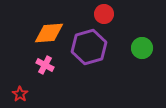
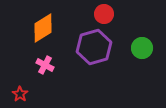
orange diamond: moved 6 px left, 5 px up; rotated 28 degrees counterclockwise
purple hexagon: moved 5 px right
